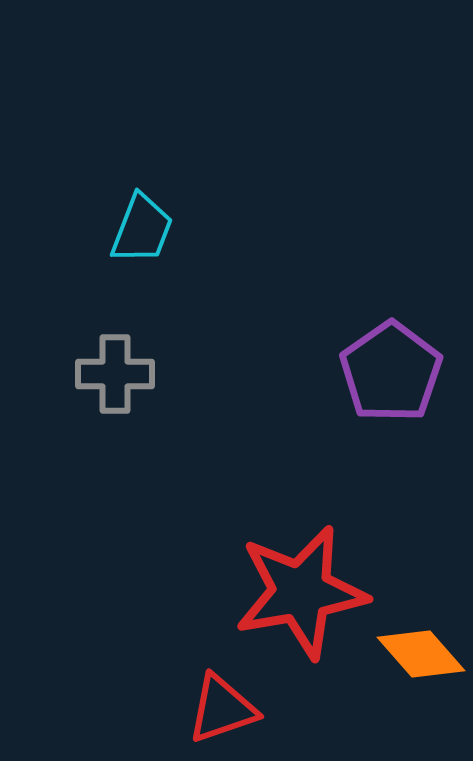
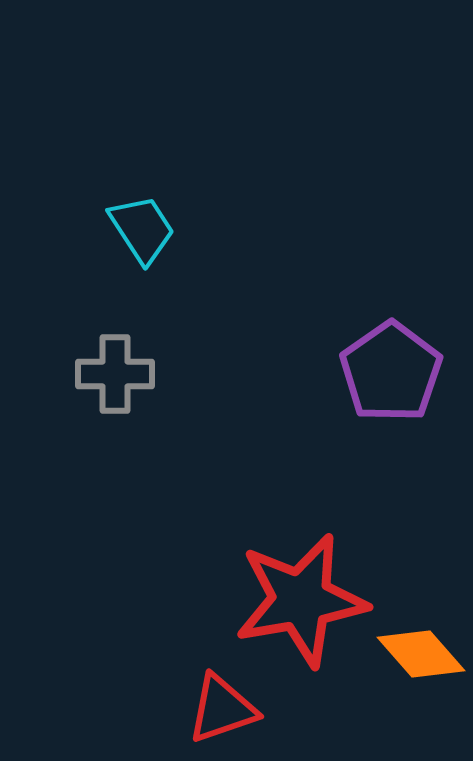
cyan trapezoid: rotated 54 degrees counterclockwise
red star: moved 8 px down
